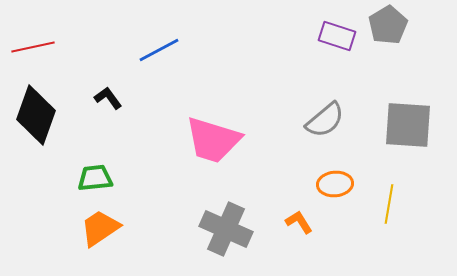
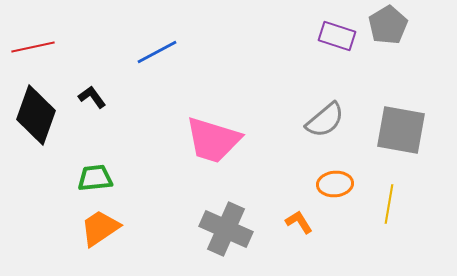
blue line: moved 2 px left, 2 px down
black L-shape: moved 16 px left, 1 px up
gray square: moved 7 px left, 5 px down; rotated 6 degrees clockwise
